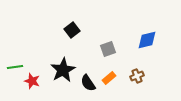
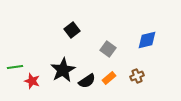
gray square: rotated 35 degrees counterclockwise
black semicircle: moved 1 px left, 2 px up; rotated 90 degrees counterclockwise
